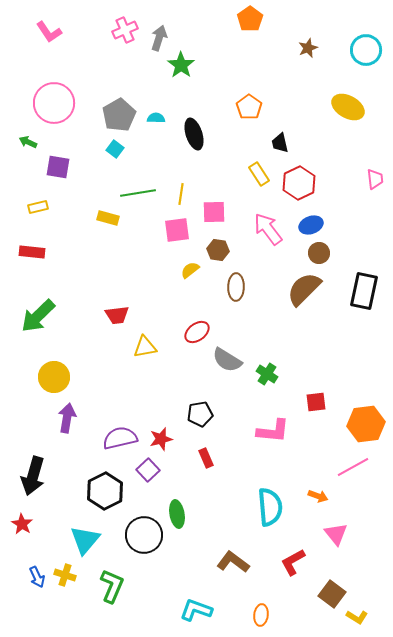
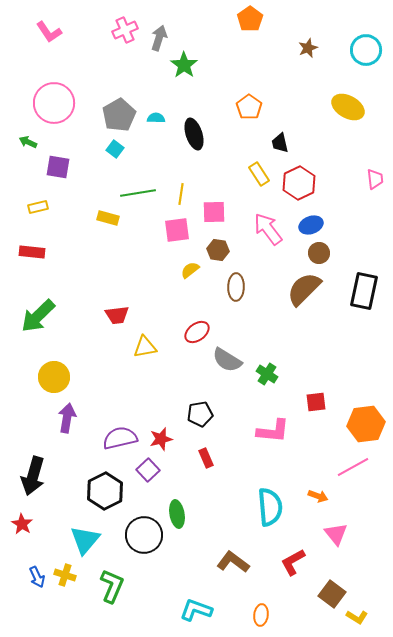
green star at (181, 65): moved 3 px right
